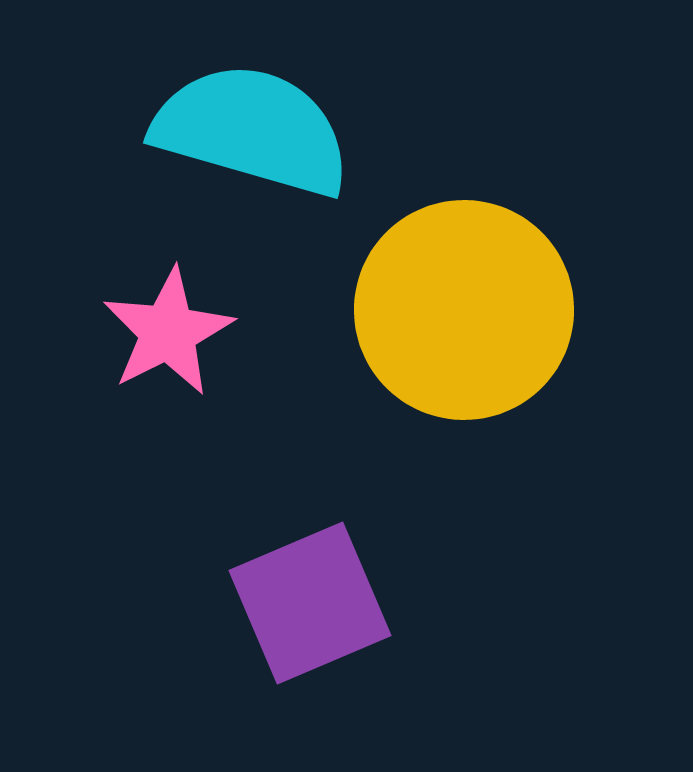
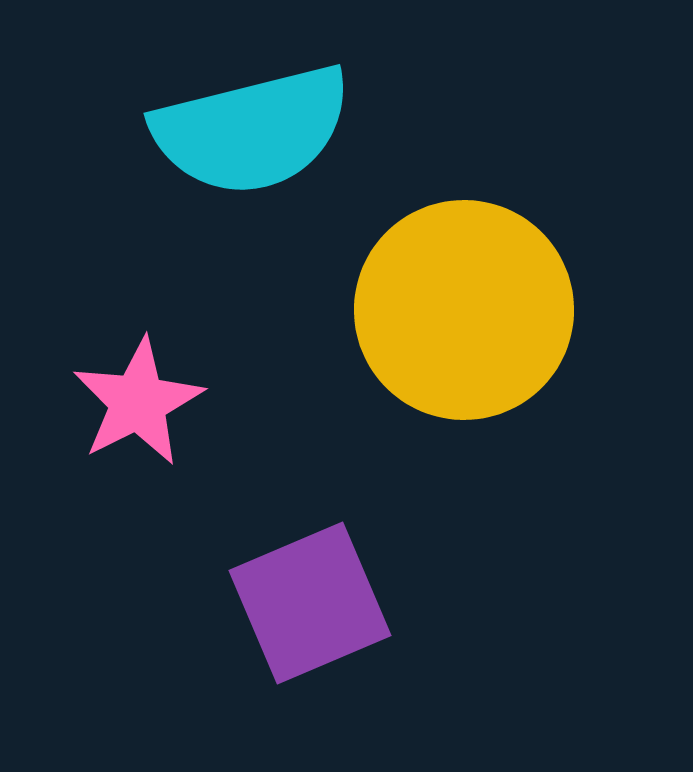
cyan semicircle: rotated 150 degrees clockwise
pink star: moved 30 px left, 70 px down
